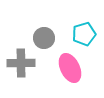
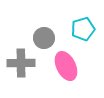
cyan pentagon: moved 1 px left, 5 px up
pink ellipse: moved 4 px left, 2 px up
